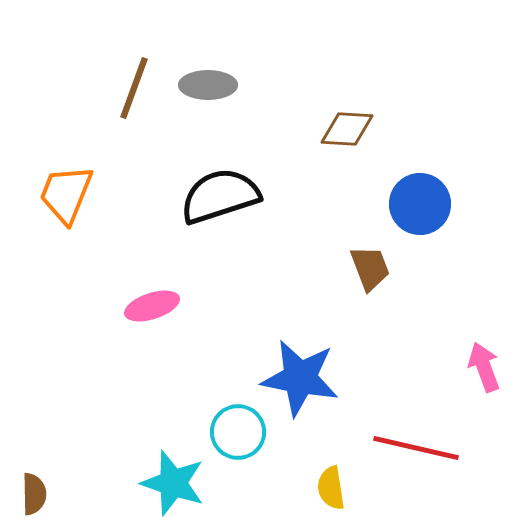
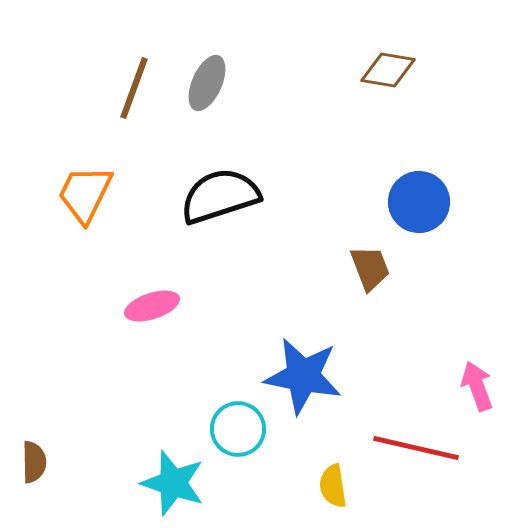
gray ellipse: moved 1 px left, 2 px up; rotated 66 degrees counterclockwise
brown diamond: moved 41 px right, 59 px up; rotated 6 degrees clockwise
orange trapezoid: moved 19 px right; rotated 4 degrees clockwise
blue circle: moved 1 px left, 2 px up
pink arrow: moved 7 px left, 19 px down
blue star: moved 3 px right, 2 px up
cyan circle: moved 3 px up
yellow semicircle: moved 2 px right, 2 px up
brown semicircle: moved 32 px up
